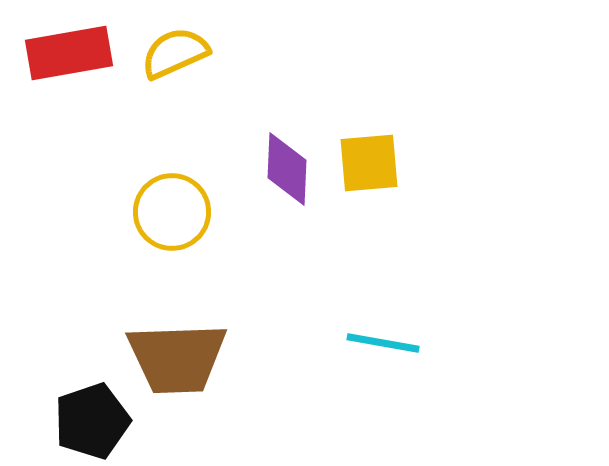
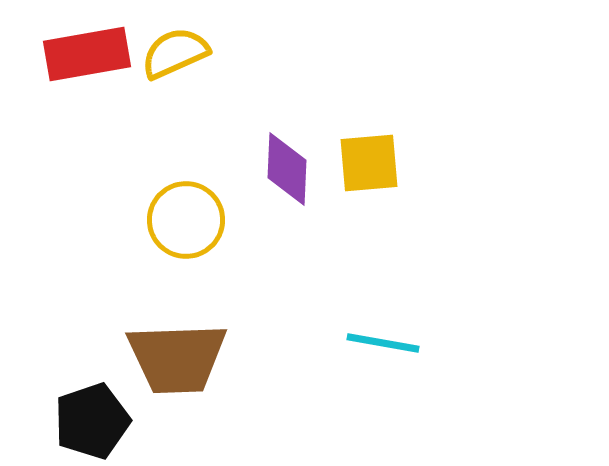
red rectangle: moved 18 px right, 1 px down
yellow circle: moved 14 px right, 8 px down
